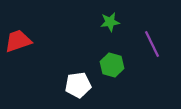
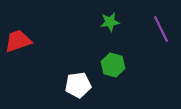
purple line: moved 9 px right, 15 px up
green hexagon: moved 1 px right
